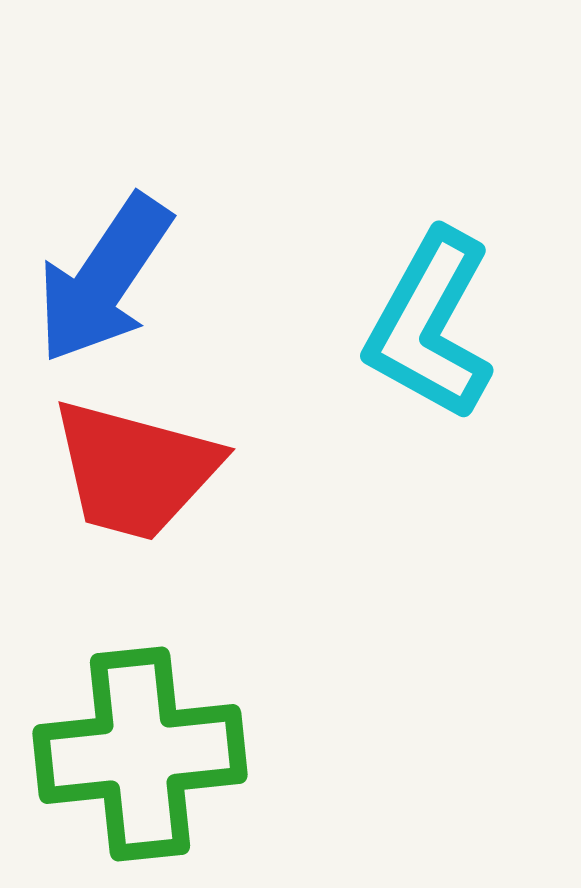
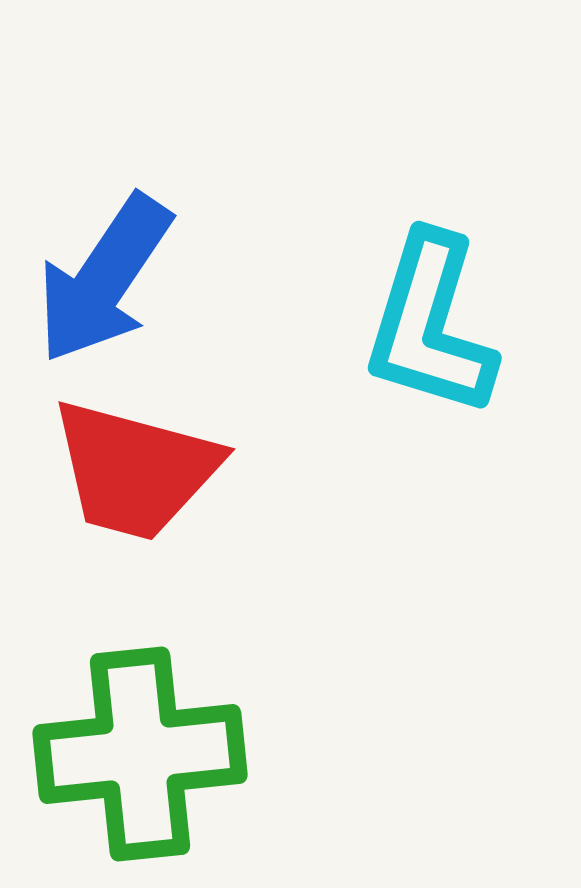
cyan L-shape: rotated 12 degrees counterclockwise
